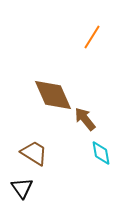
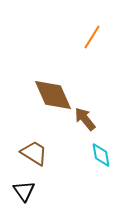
cyan diamond: moved 2 px down
black triangle: moved 2 px right, 3 px down
